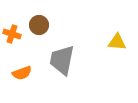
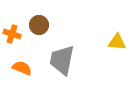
orange semicircle: moved 5 px up; rotated 138 degrees counterclockwise
